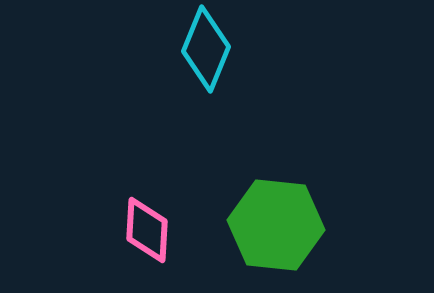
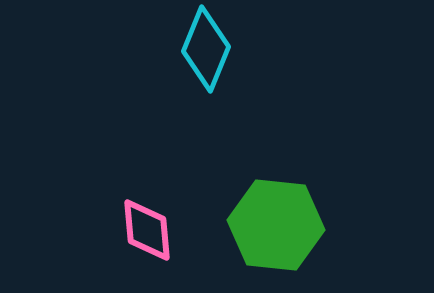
pink diamond: rotated 8 degrees counterclockwise
